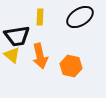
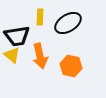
black ellipse: moved 12 px left, 6 px down
